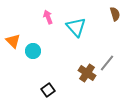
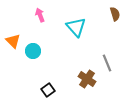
pink arrow: moved 8 px left, 2 px up
gray line: rotated 60 degrees counterclockwise
brown cross: moved 6 px down
